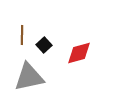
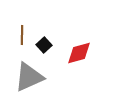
gray triangle: rotated 12 degrees counterclockwise
